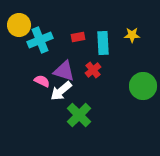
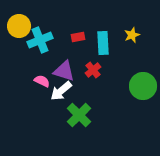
yellow circle: moved 1 px down
yellow star: rotated 21 degrees counterclockwise
